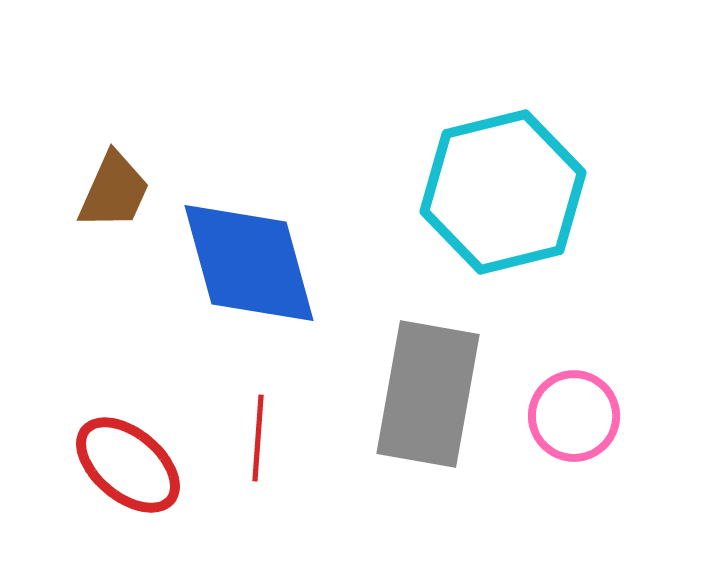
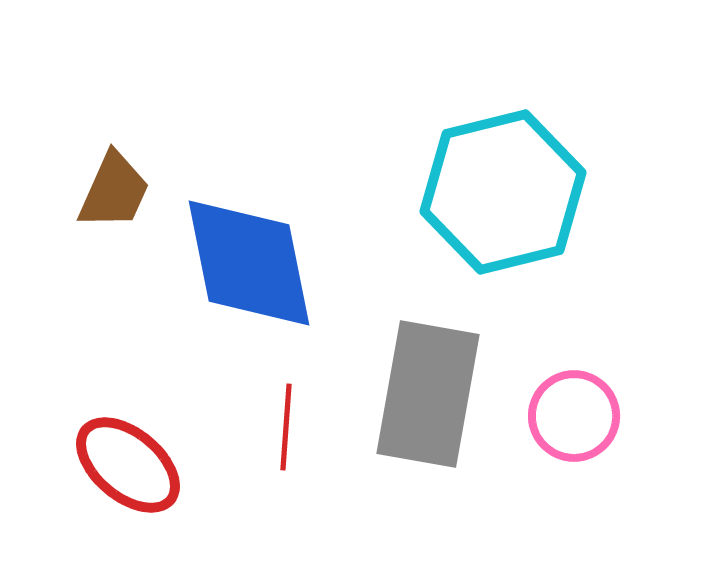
blue diamond: rotated 4 degrees clockwise
red line: moved 28 px right, 11 px up
